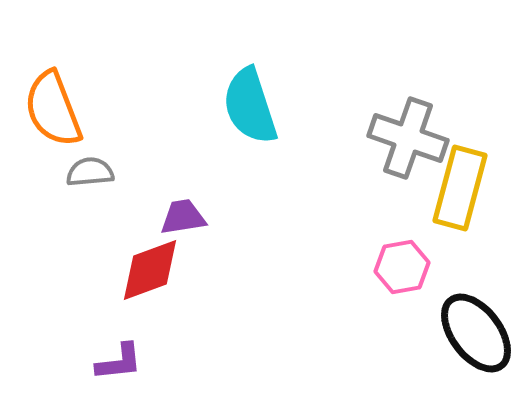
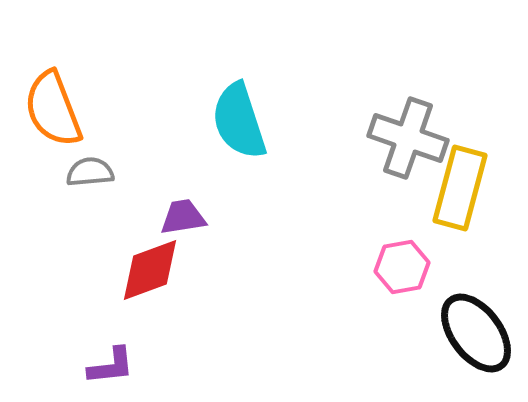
cyan semicircle: moved 11 px left, 15 px down
purple L-shape: moved 8 px left, 4 px down
